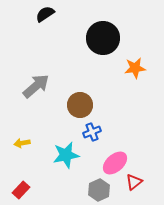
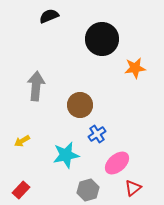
black semicircle: moved 4 px right, 2 px down; rotated 12 degrees clockwise
black circle: moved 1 px left, 1 px down
gray arrow: rotated 44 degrees counterclockwise
blue cross: moved 5 px right, 2 px down; rotated 12 degrees counterclockwise
yellow arrow: moved 2 px up; rotated 21 degrees counterclockwise
pink ellipse: moved 2 px right
red triangle: moved 1 px left, 6 px down
gray hexagon: moved 11 px left; rotated 10 degrees clockwise
